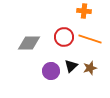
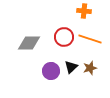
black triangle: moved 1 px down
